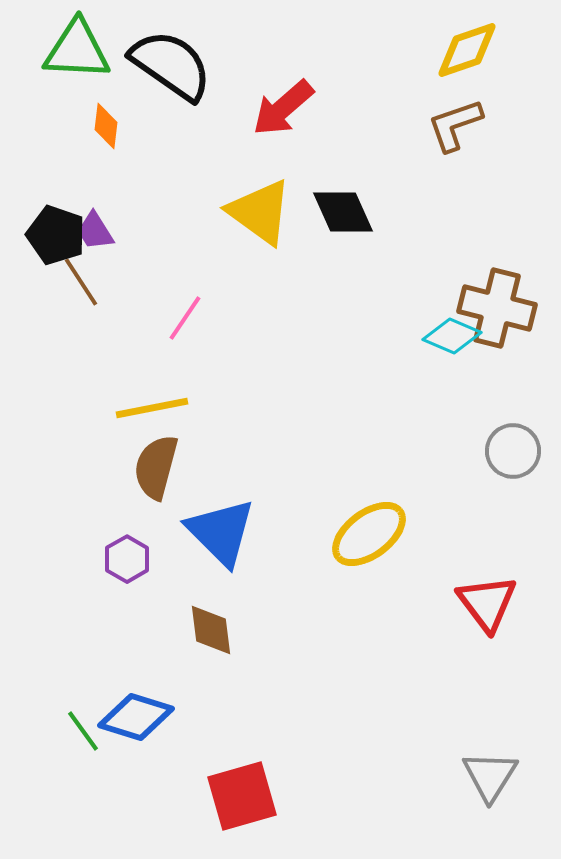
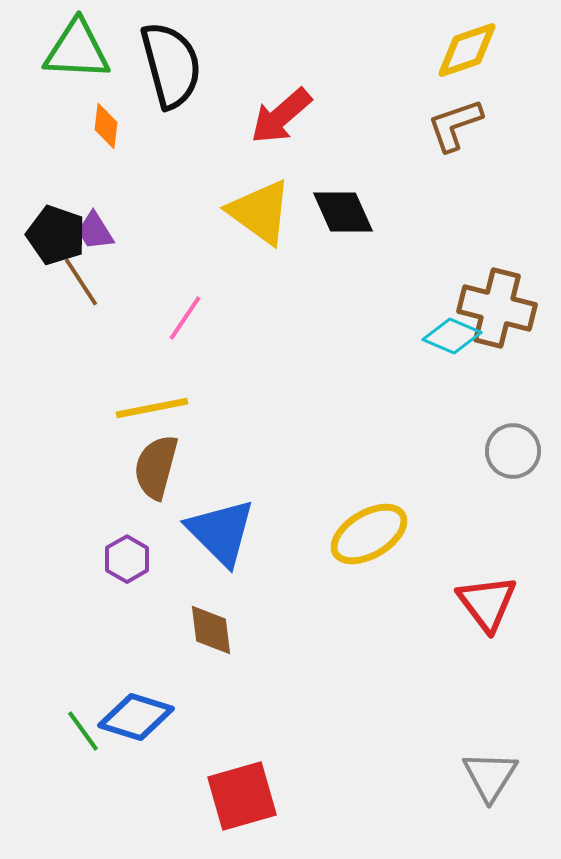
black semicircle: rotated 40 degrees clockwise
red arrow: moved 2 px left, 8 px down
yellow ellipse: rotated 6 degrees clockwise
